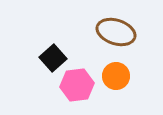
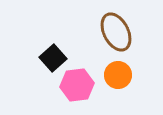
brown ellipse: rotated 45 degrees clockwise
orange circle: moved 2 px right, 1 px up
